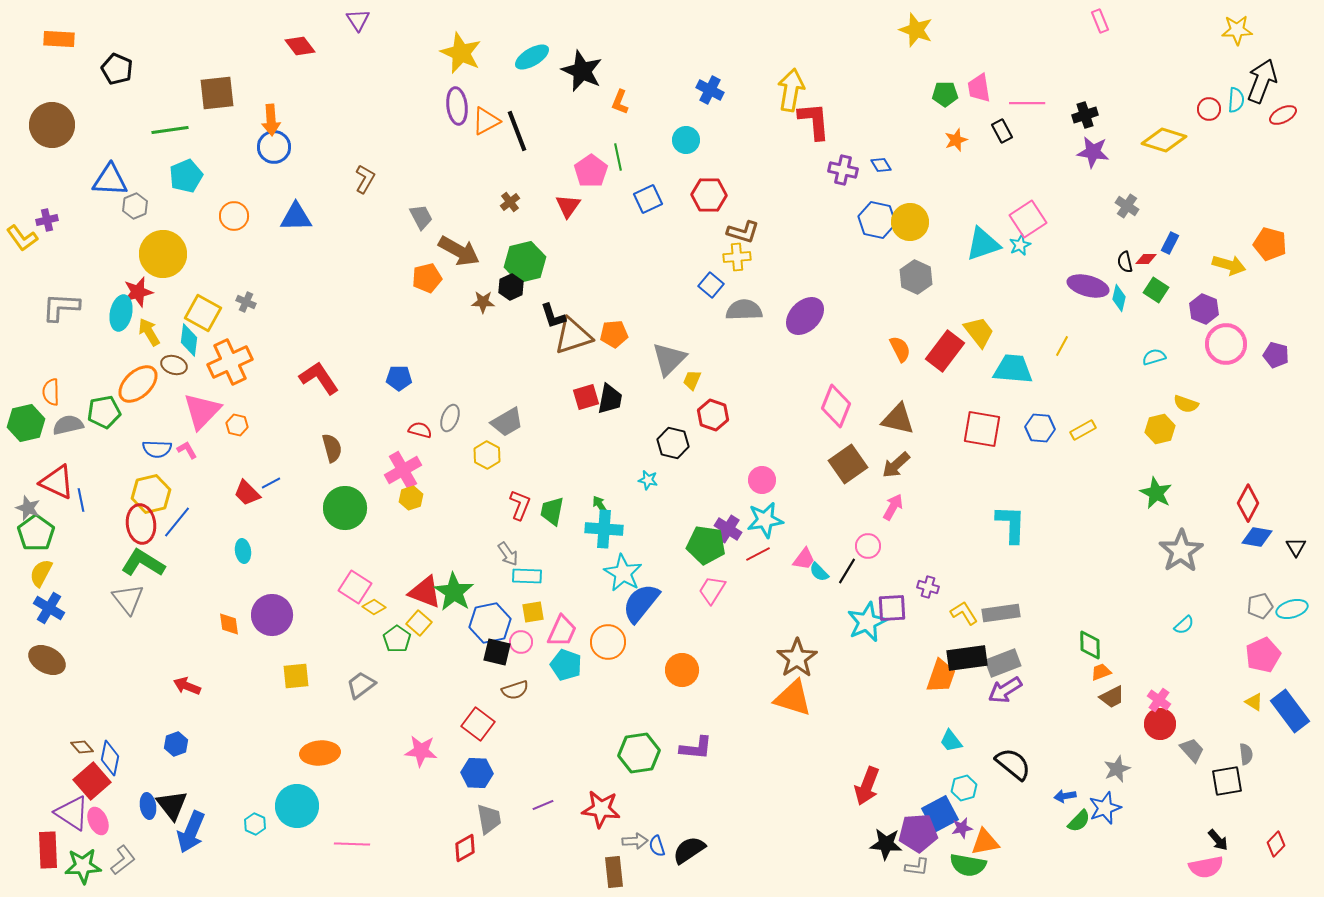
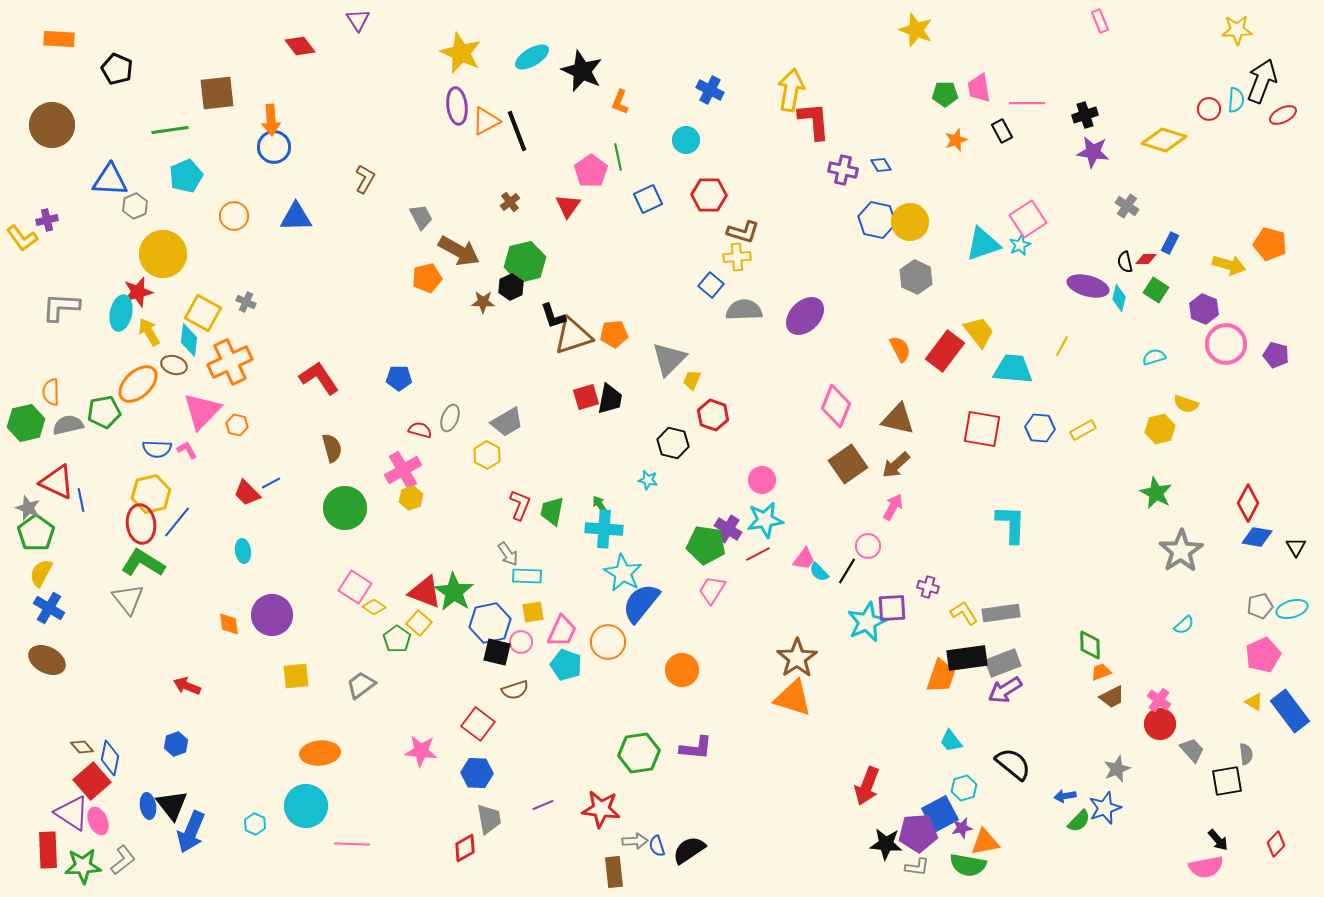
cyan circle at (297, 806): moved 9 px right
